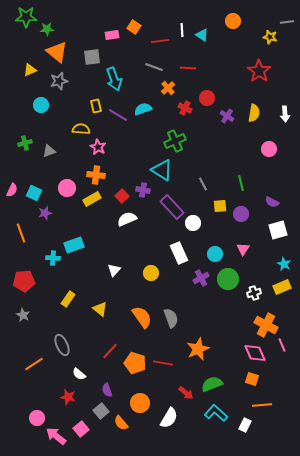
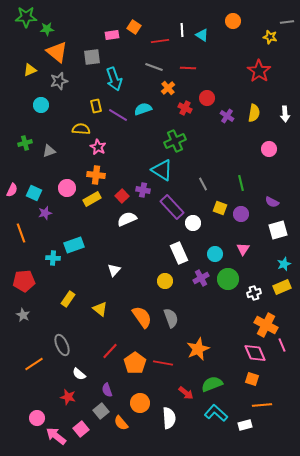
yellow square at (220, 206): moved 2 px down; rotated 24 degrees clockwise
cyan star at (284, 264): rotated 24 degrees clockwise
yellow circle at (151, 273): moved 14 px right, 8 px down
orange pentagon at (135, 363): rotated 20 degrees clockwise
white semicircle at (169, 418): rotated 35 degrees counterclockwise
white rectangle at (245, 425): rotated 48 degrees clockwise
